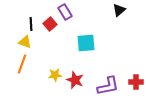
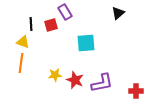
black triangle: moved 1 px left, 3 px down
red square: moved 1 px right, 1 px down; rotated 24 degrees clockwise
yellow triangle: moved 2 px left
orange line: moved 1 px left, 1 px up; rotated 12 degrees counterclockwise
red cross: moved 9 px down
purple L-shape: moved 6 px left, 3 px up
